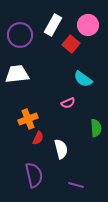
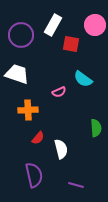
pink circle: moved 7 px right
purple circle: moved 1 px right
red square: rotated 30 degrees counterclockwise
white trapezoid: rotated 25 degrees clockwise
pink semicircle: moved 9 px left, 11 px up
orange cross: moved 9 px up; rotated 18 degrees clockwise
red semicircle: rotated 16 degrees clockwise
